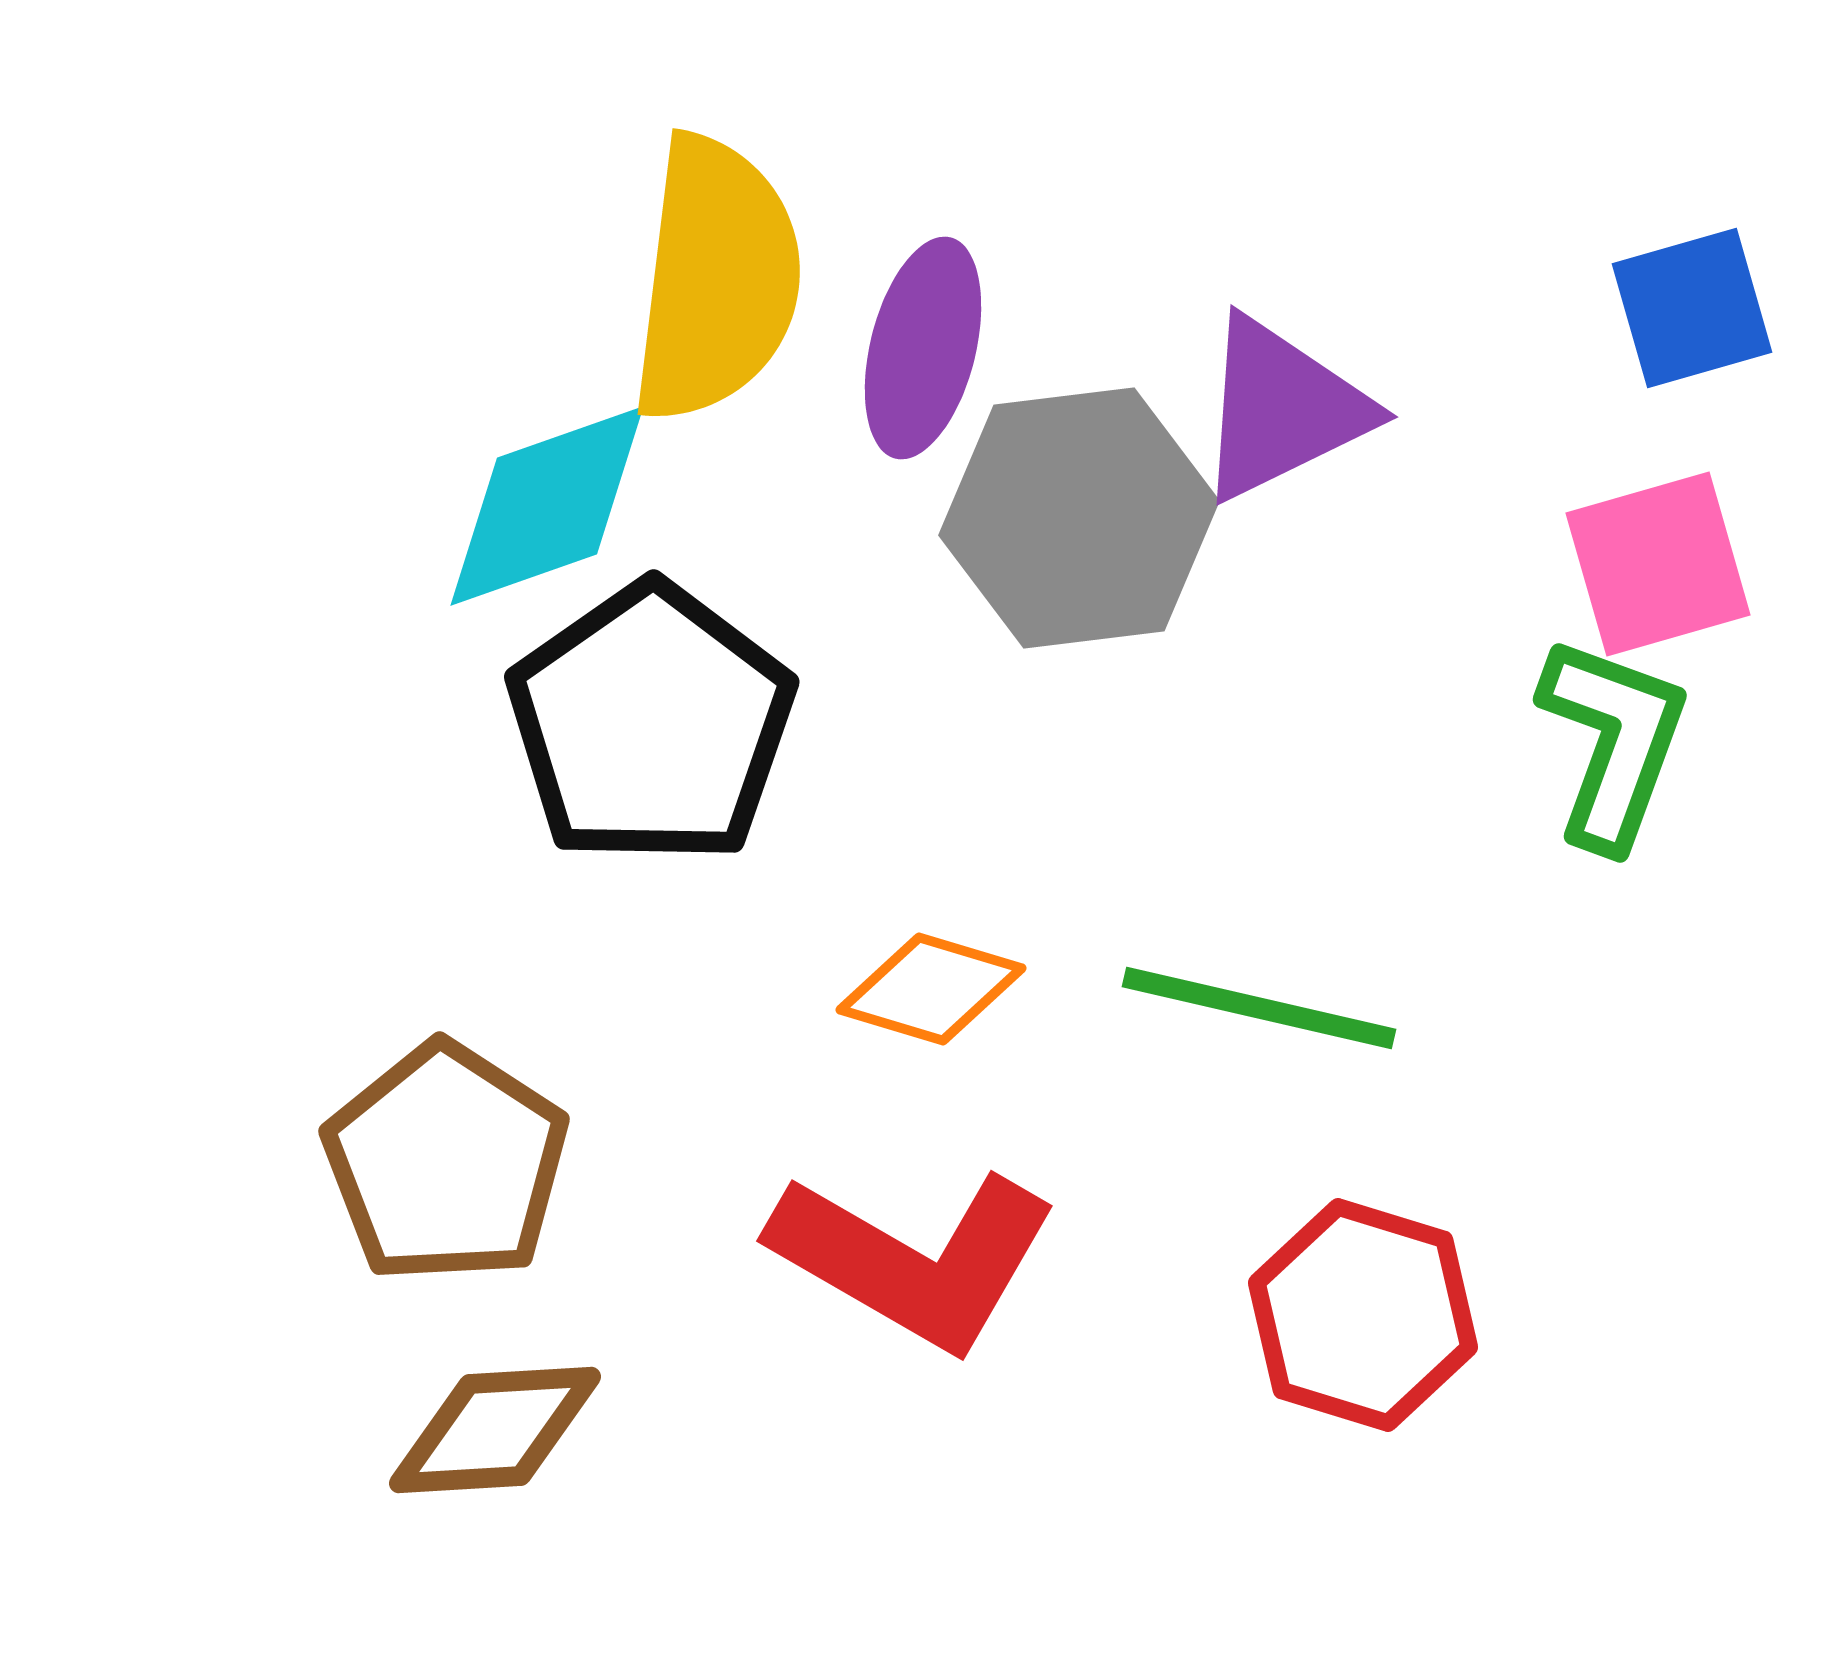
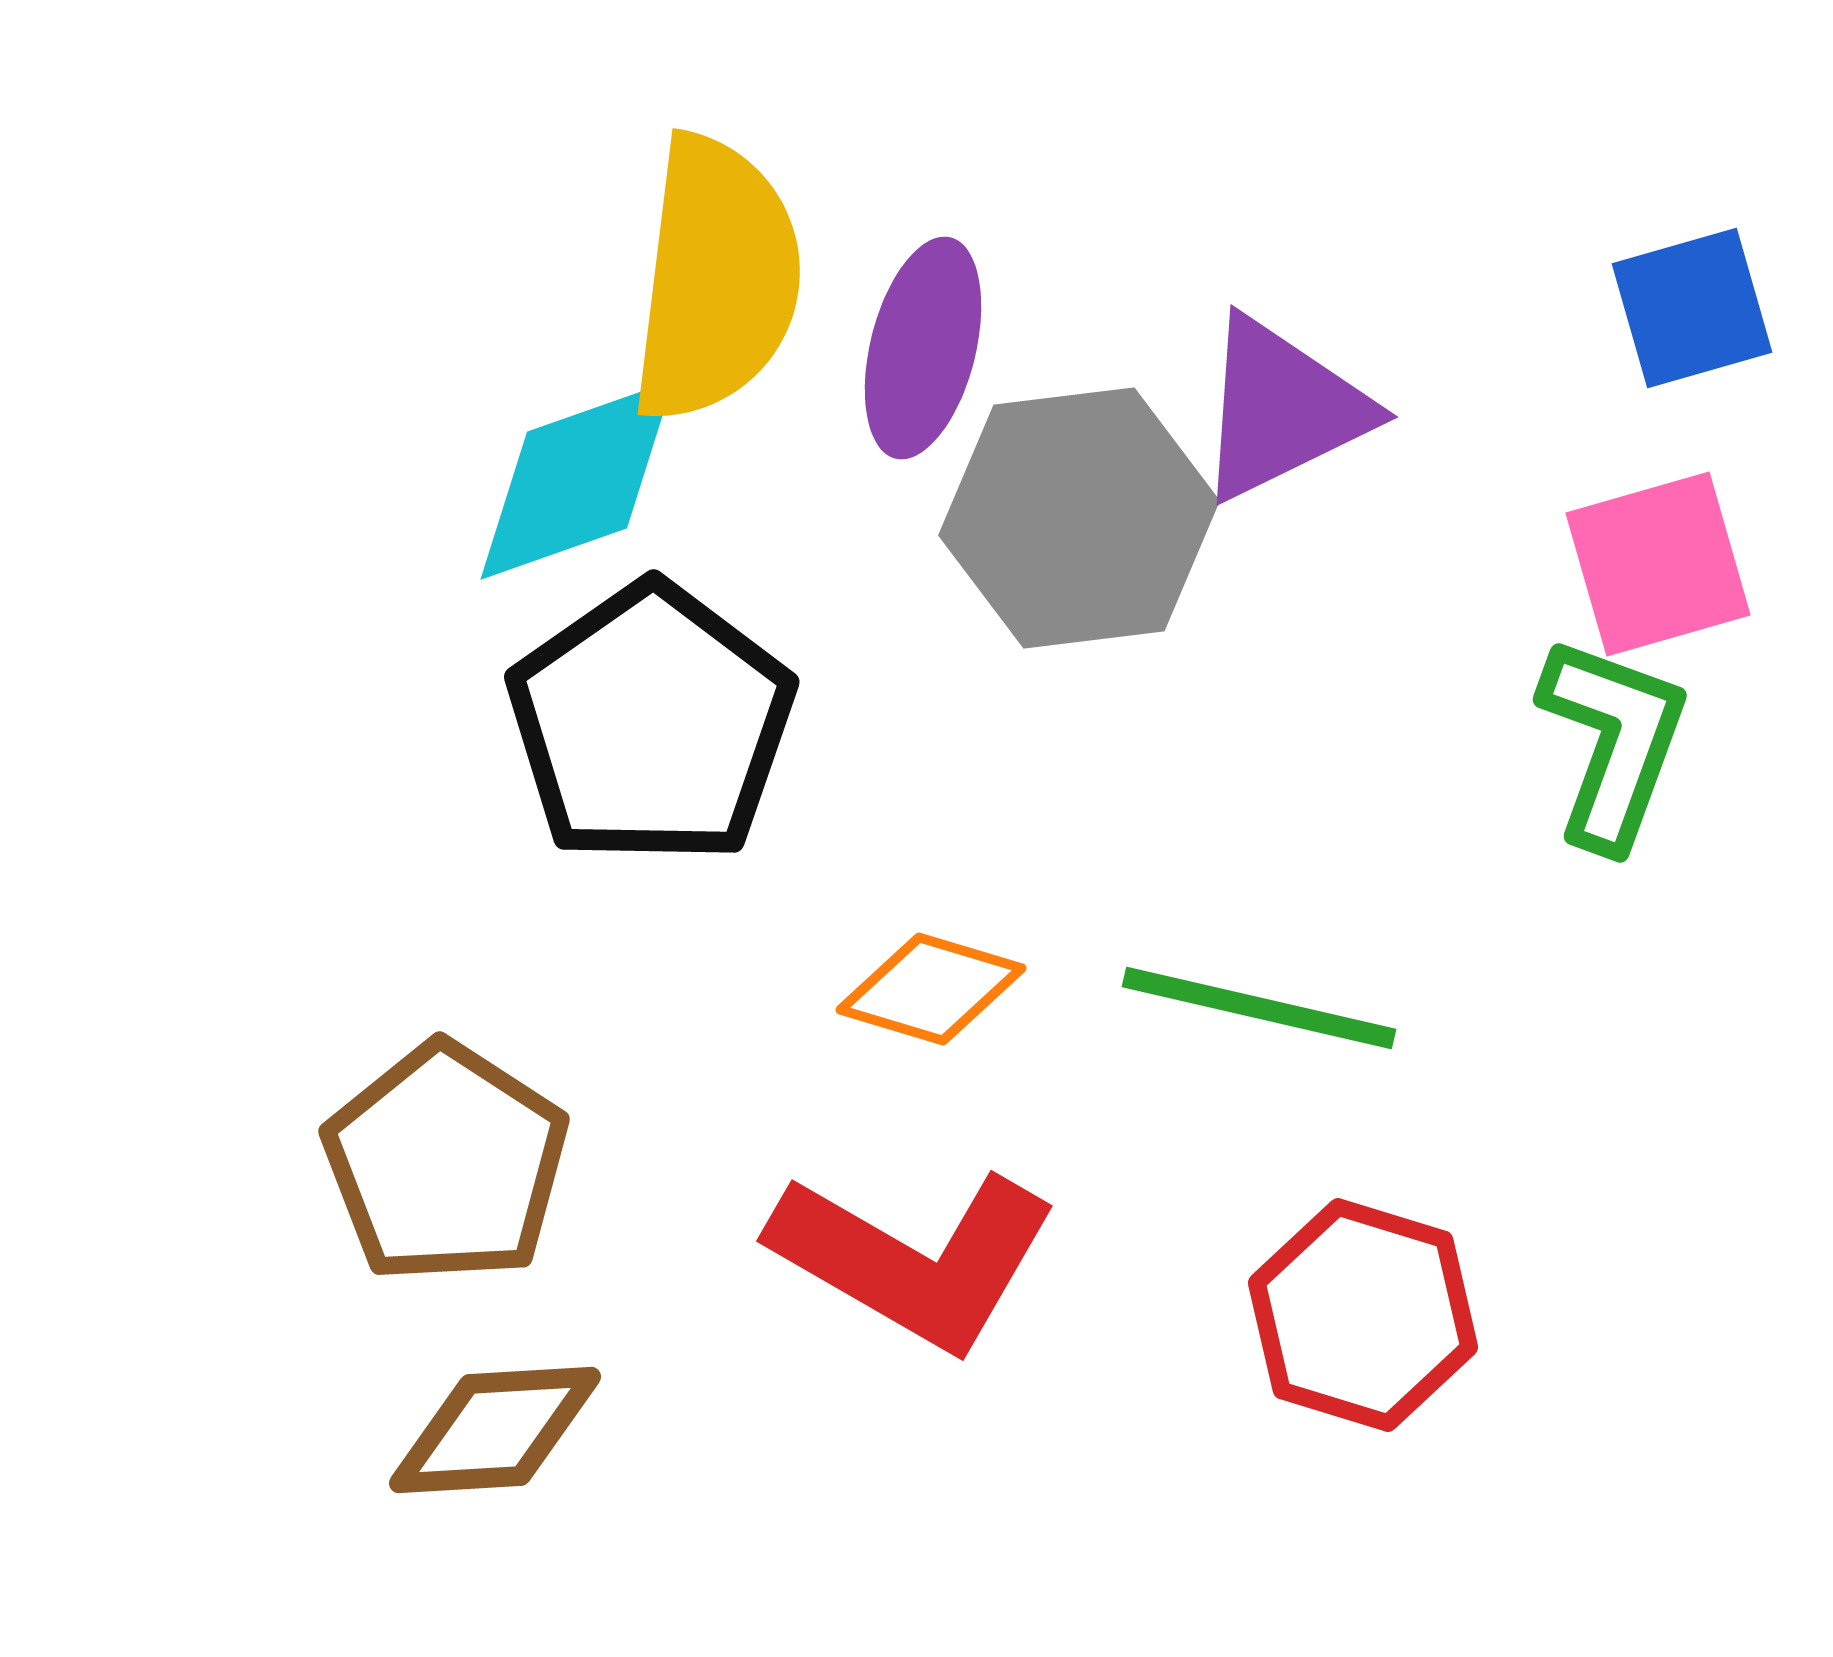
cyan diamond: moved 30 px right, 26 px up
